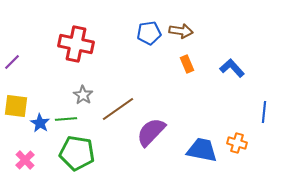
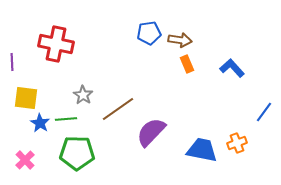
brown arrow: moved 1 px left, 9 px down
red cross: moved 20 px left
purple line: rotated 48 degrees counterclockwise
yellow square: moved 10 px right, 8 px up
blue line: rotated 30 degrees clockwise
orange cross: rotated 36 degrees counterclockwise
green pentagon: rotated 8 degrees counterclockwise
